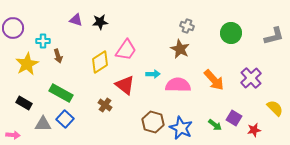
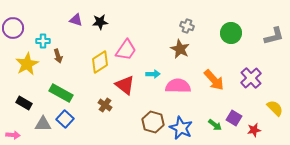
pink semicircle: moved 1 px down
